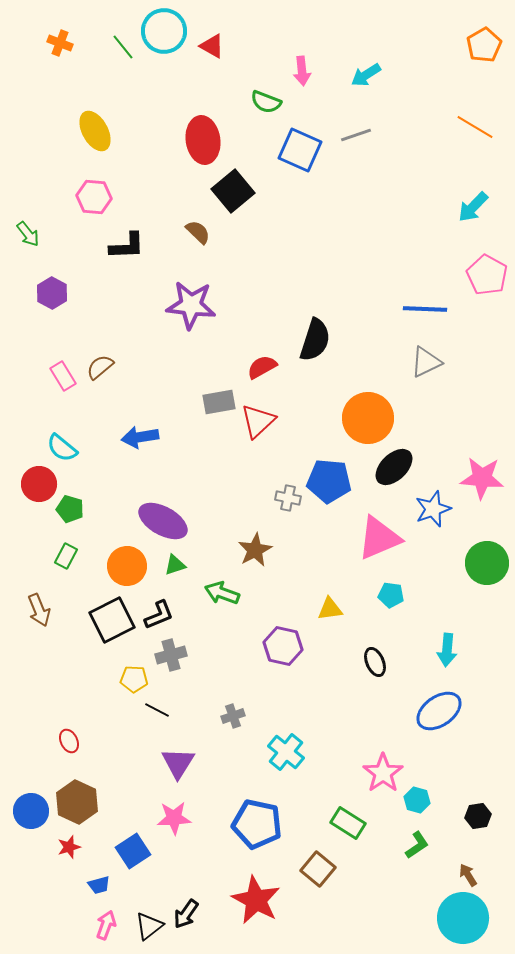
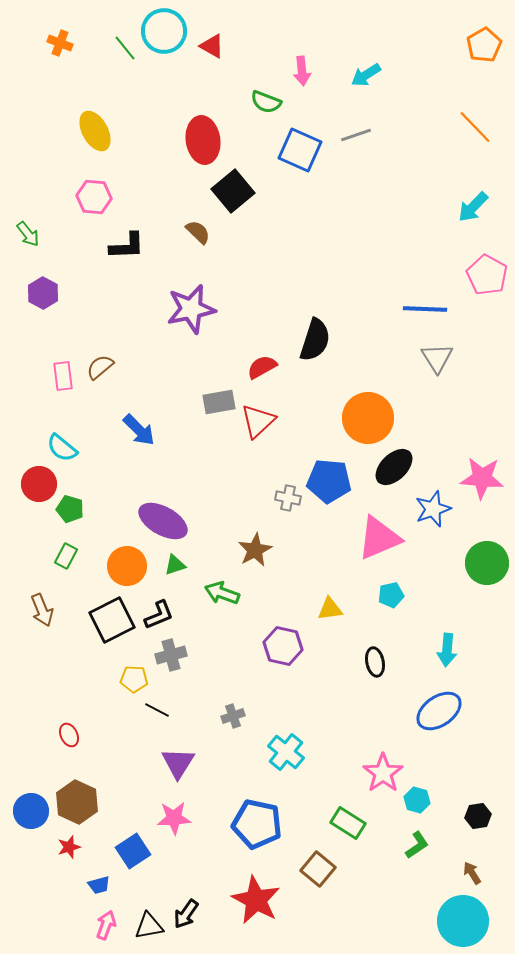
green line at (123, 47): moved 2 px right, 1 px down
orange line at (475, 127): rotated 15 degrees clockwise
purple hexagon at (52, 293): moved 9 px left
purple star at (191, 305): moved 4 px down; rotated 18 degrees counterclockwise
gray triangle at (426, 362): moved 11 px right, 4 px up; rotated 36 degrees counterclockwise
pink rectangle at (63, 376): rotated 24 degrees clockwise
blue arrow at (140, 437): moved 1 px left, 7 px up; rotated 126 degrees counterclockwise
cyan pentagon at (391, 595): rotated 20 degrees counterclockwise
brown arrow at (39, 610): moved 3 px right
black ellipse at (375, 662): rotated 12 degrees clockwise
red ellipse at (69, 741): moved 6 px up
brown arrow at (468, 875): moved 4 px right, 2 px up
cyan circle at (463, 918): moved 3 px down
black triangle at (149, 926): rotated 28 degrees clockwise
